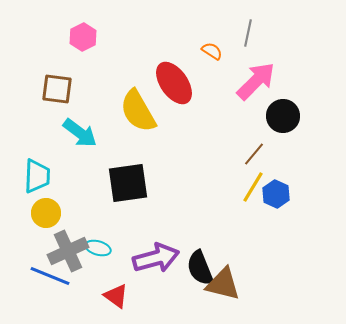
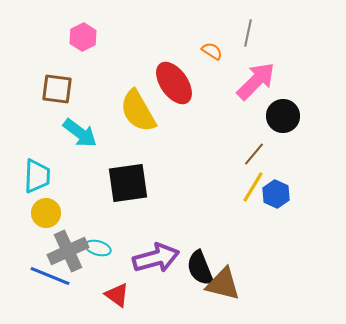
red triangle: moved 1 px right, 1 px up
